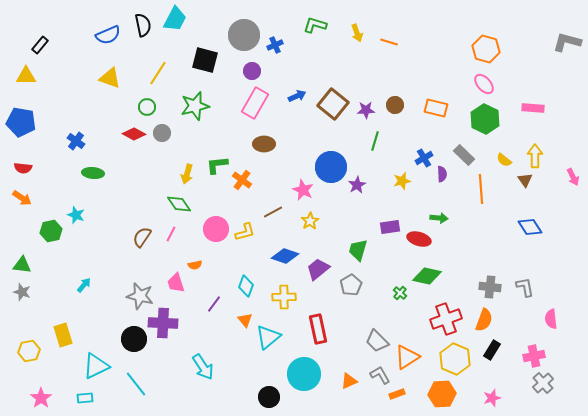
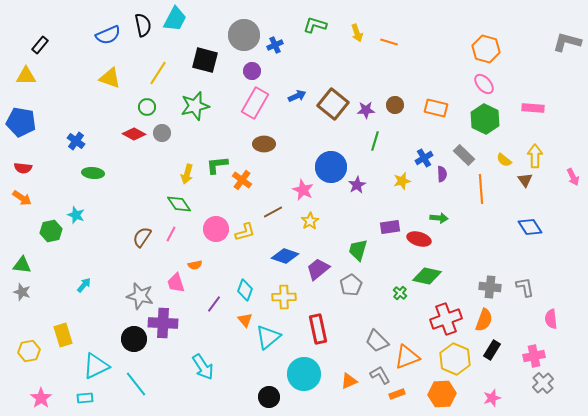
cyan diamond at (246, 286): moved 1 px left, 4 px down
orange triangle at (407, 357): rotated 12 degrees clockwise
